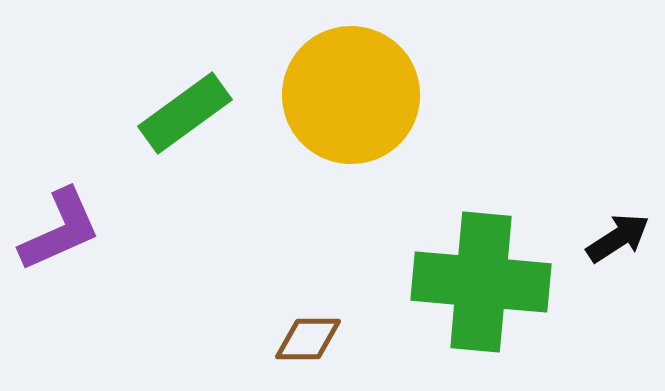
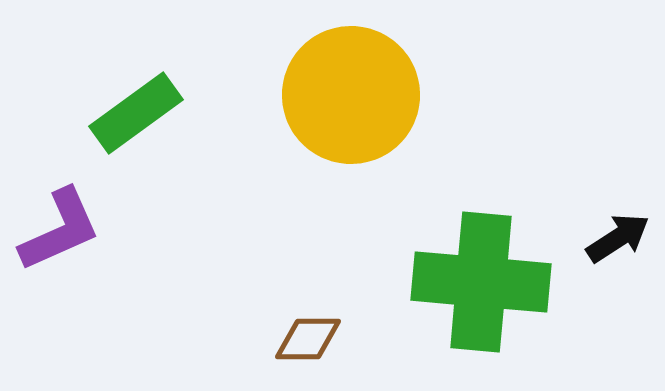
green rectangle: moved 49 px left
